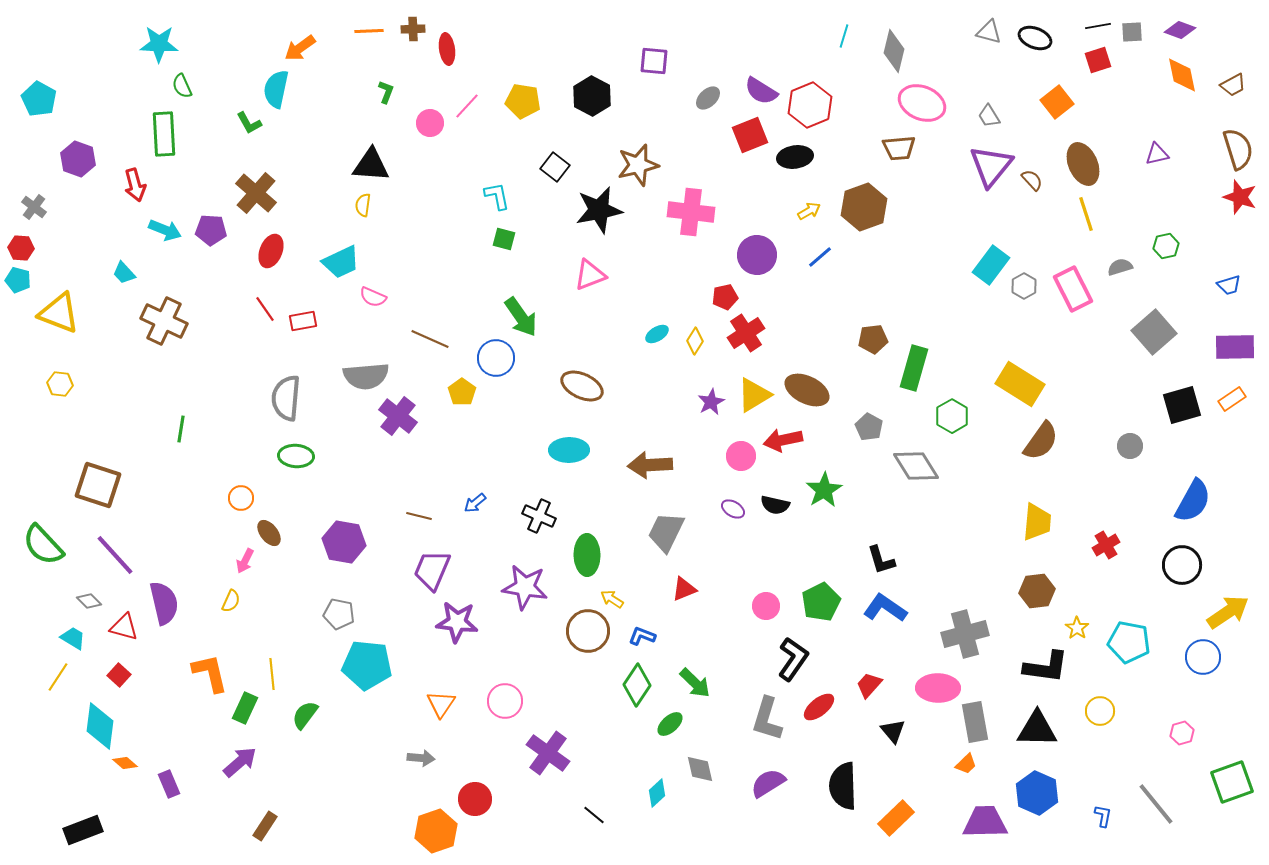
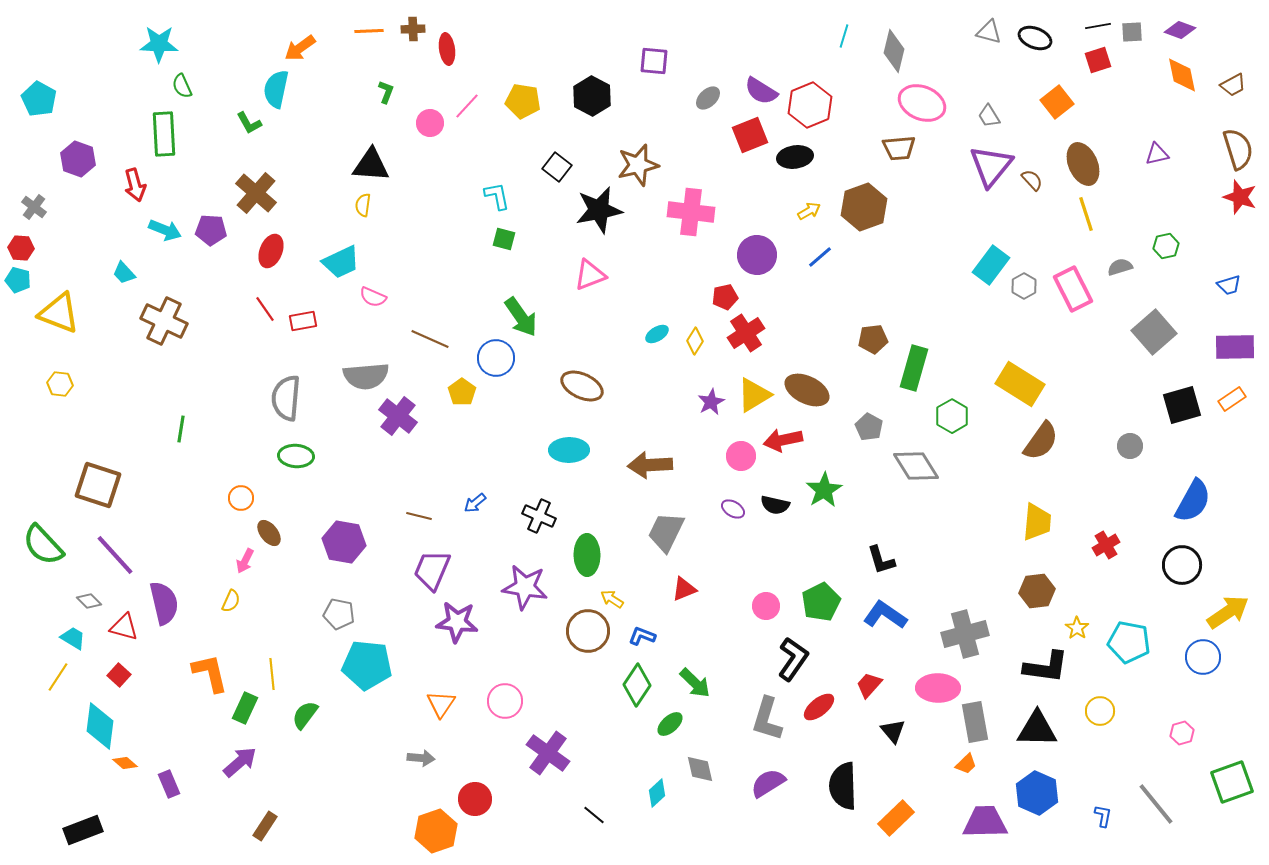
black square at (555, 167): moved 2 px right
blue L-shape at (885, 608): moved 7 px down
